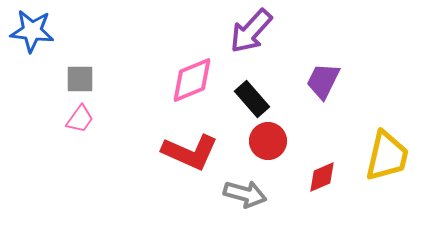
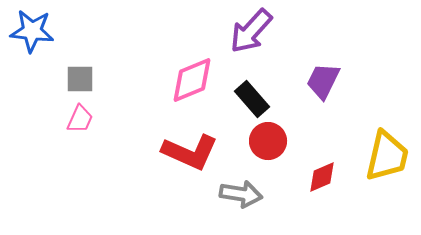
pink trapezoid: rotated 12 degrees counterclockwise
gray arrow: moved 4 px left; rotated 6 degrees counterclockwise
